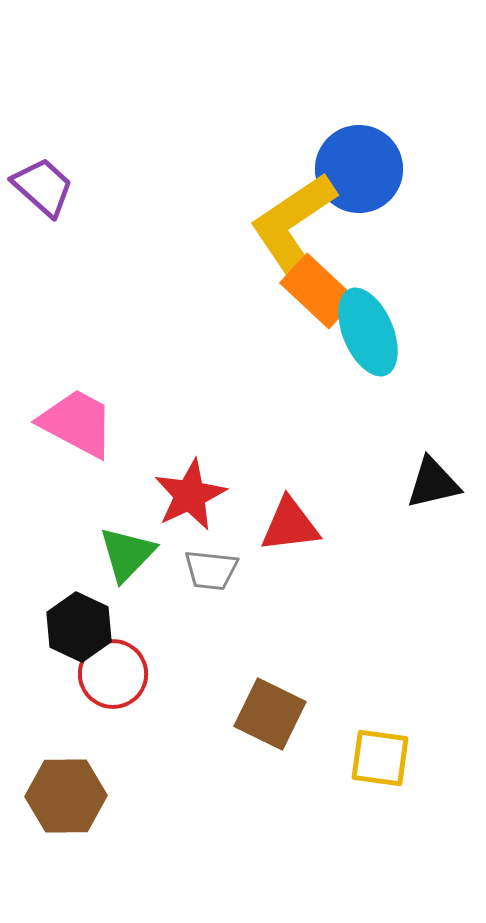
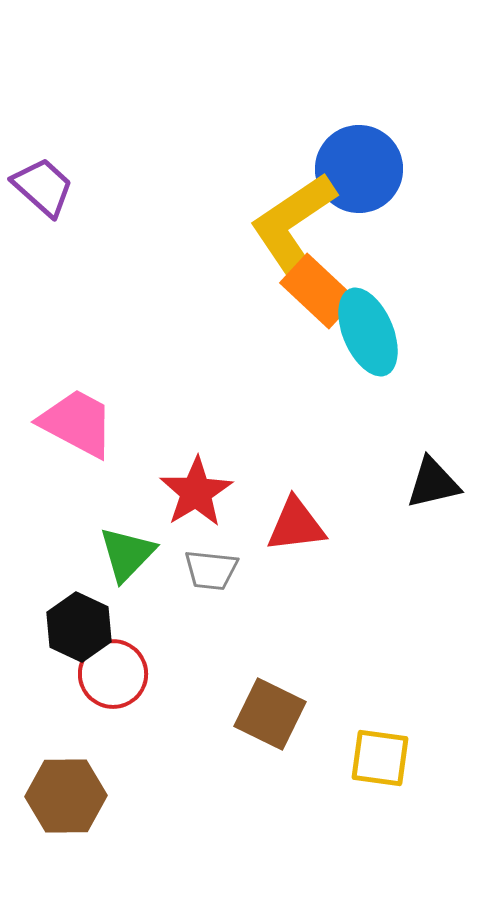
red star: moved 6 px right, 3 px up; rotated 6 degrees counterclockwise
red triangle: moved 6 px right
